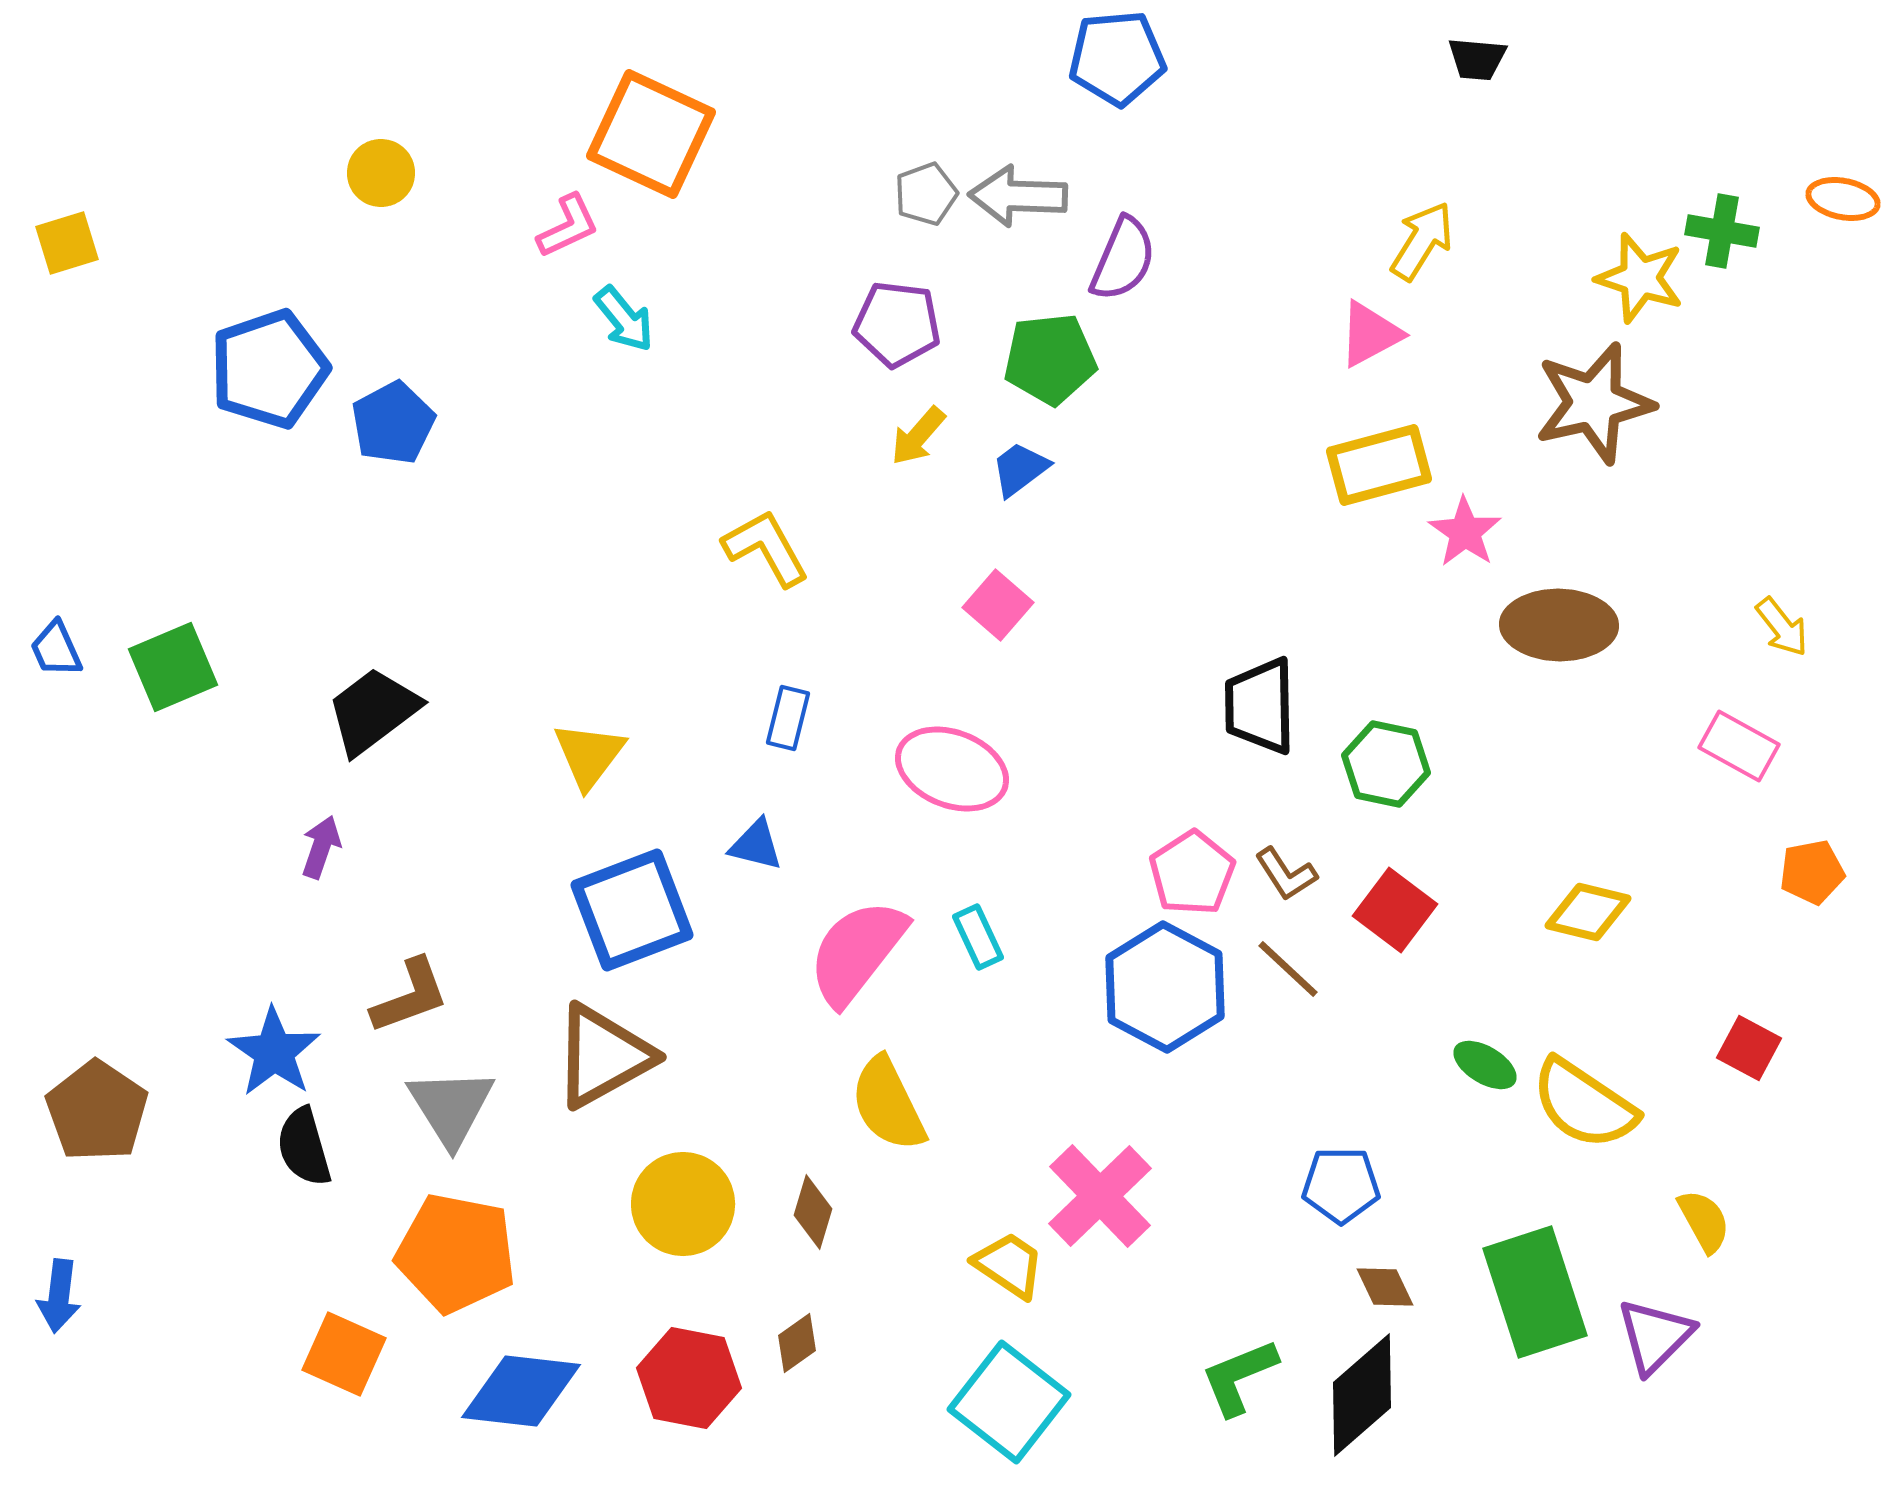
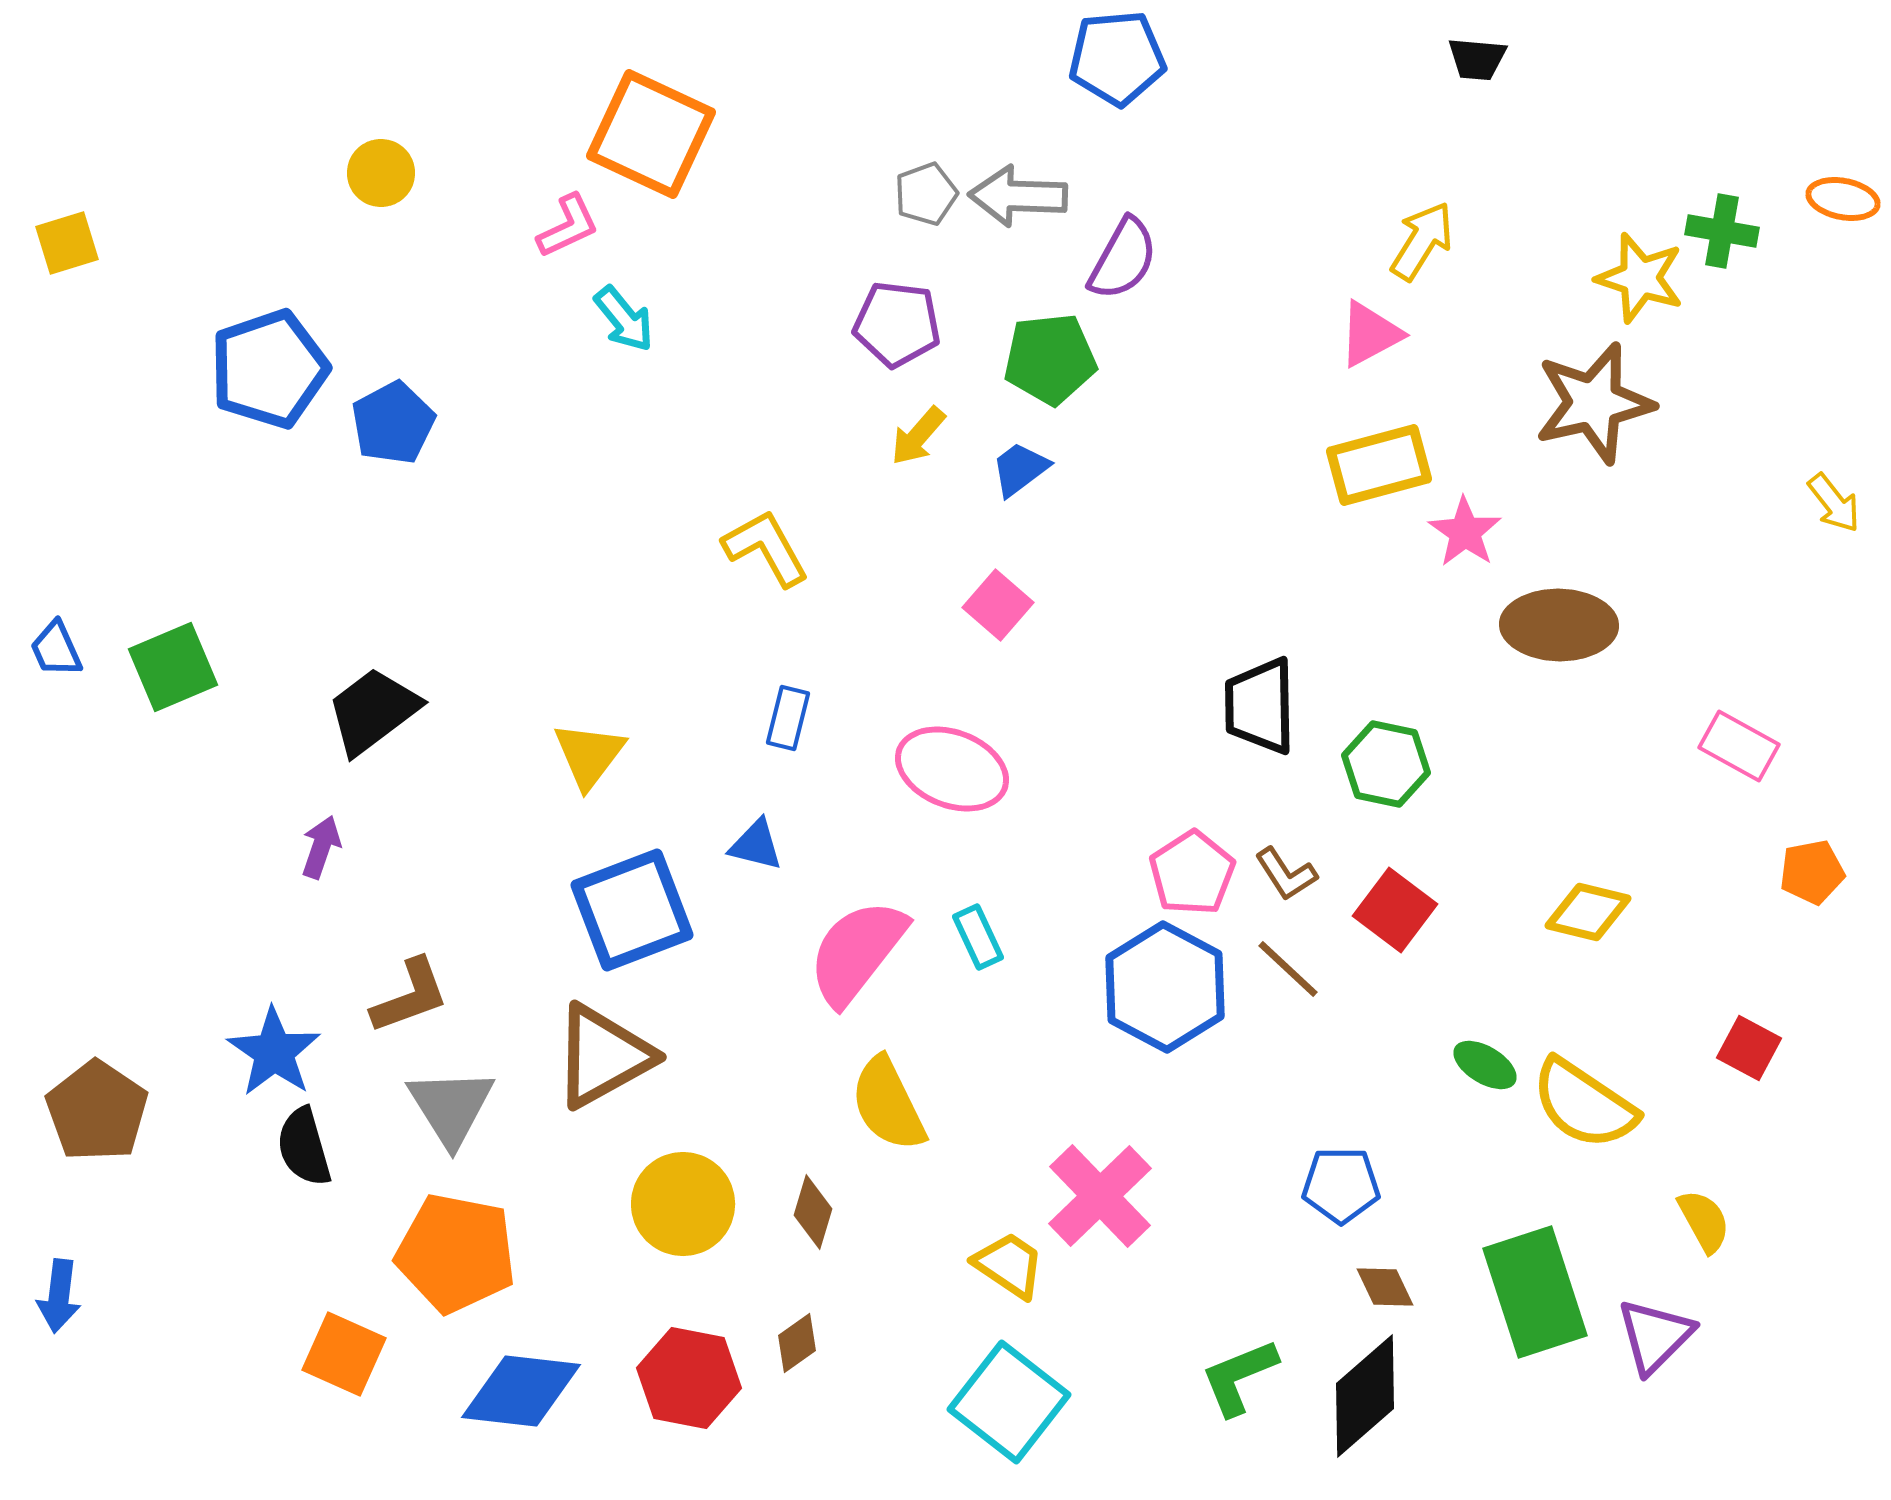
purple semicircle at (1123, 259): rotated 6 degrees clockwise
yellow arrow at (1782, 627): moved 52 px right, 124 px up
black diamond at (1362, 1395): moved 3 px right, 1 px down
